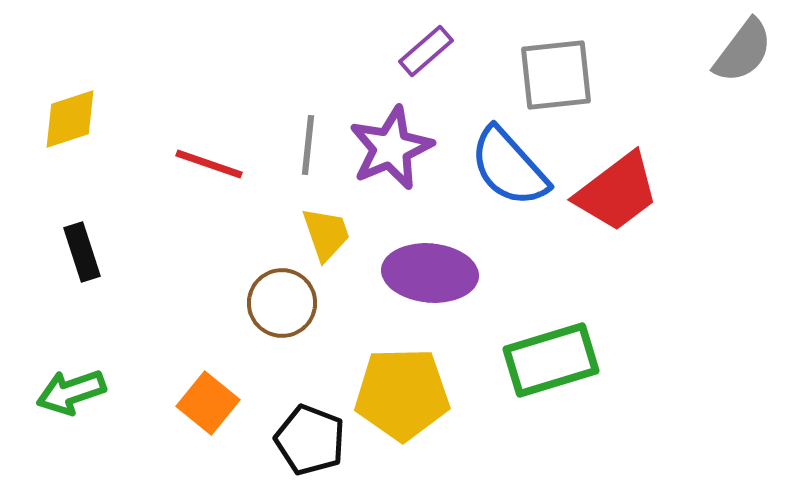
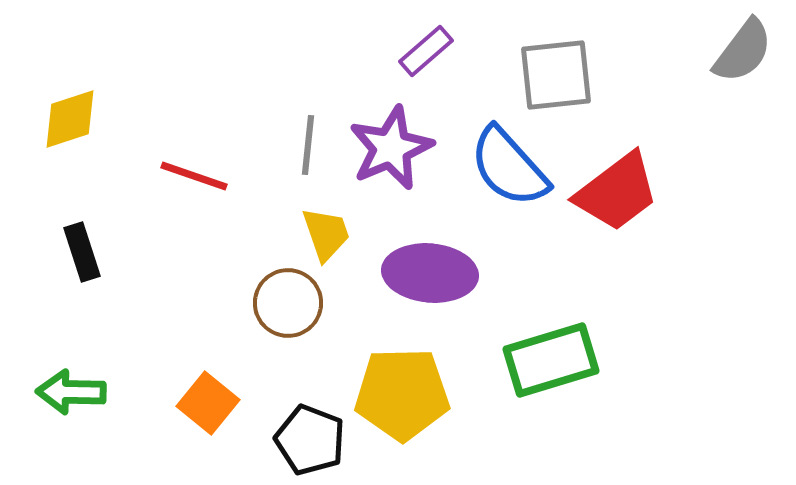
red line: moved 15 px left, 12 px down
brown circle: moved 6 px right
green arrow: rotated 20 degrees clockwise
